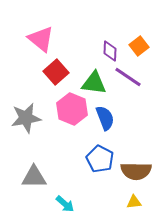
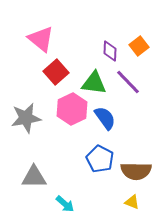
purple line: moved 5 px down; rotated 12 degrees clockwise
pink hexagon: rotated 12 degrees clockwise
blue semicircle: rotated 15 degrees counterclockwise
yellow triangle: moved 2 px left; rotated 28 degrees clockwise
